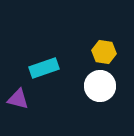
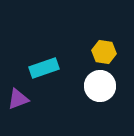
purple triangle: rotated 35 degrees counterclockwise
